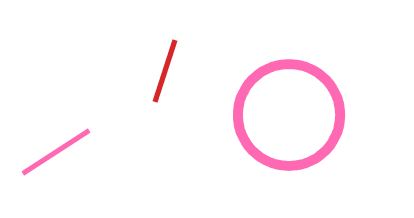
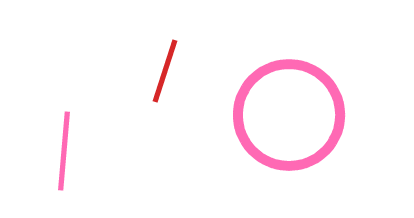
pink line: moved 8 px right, 1 px up; rotated 52 degrees counterclockwise
